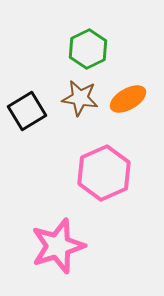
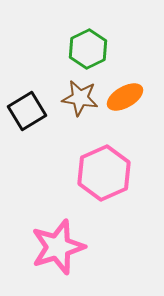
orange ellipse: moved 3 px left, 2 px up
pink star: moved 1 px down
